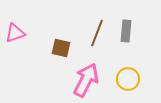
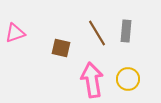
brown line: rotated 52 degrees counterclockwise
pink arrow: moved 6 px right; rotated 36 degrees counterclockwise
